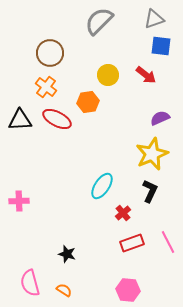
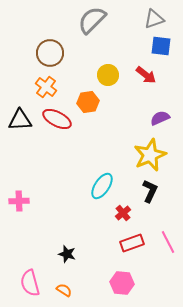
gray semicircle: moved 7 px left, 1 px up
yellow star: moved 2 px left, 1 px down
pink hexagon: moved 6 px left, 7 px up
